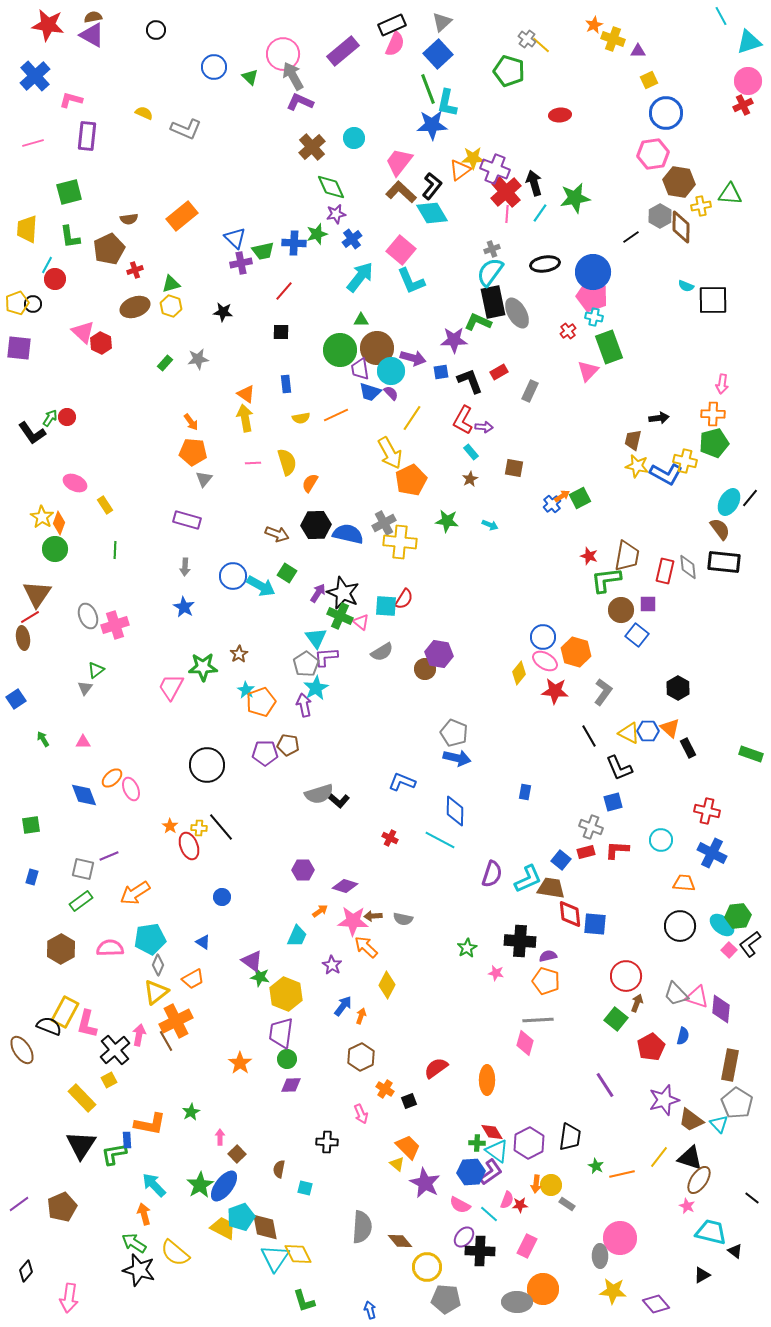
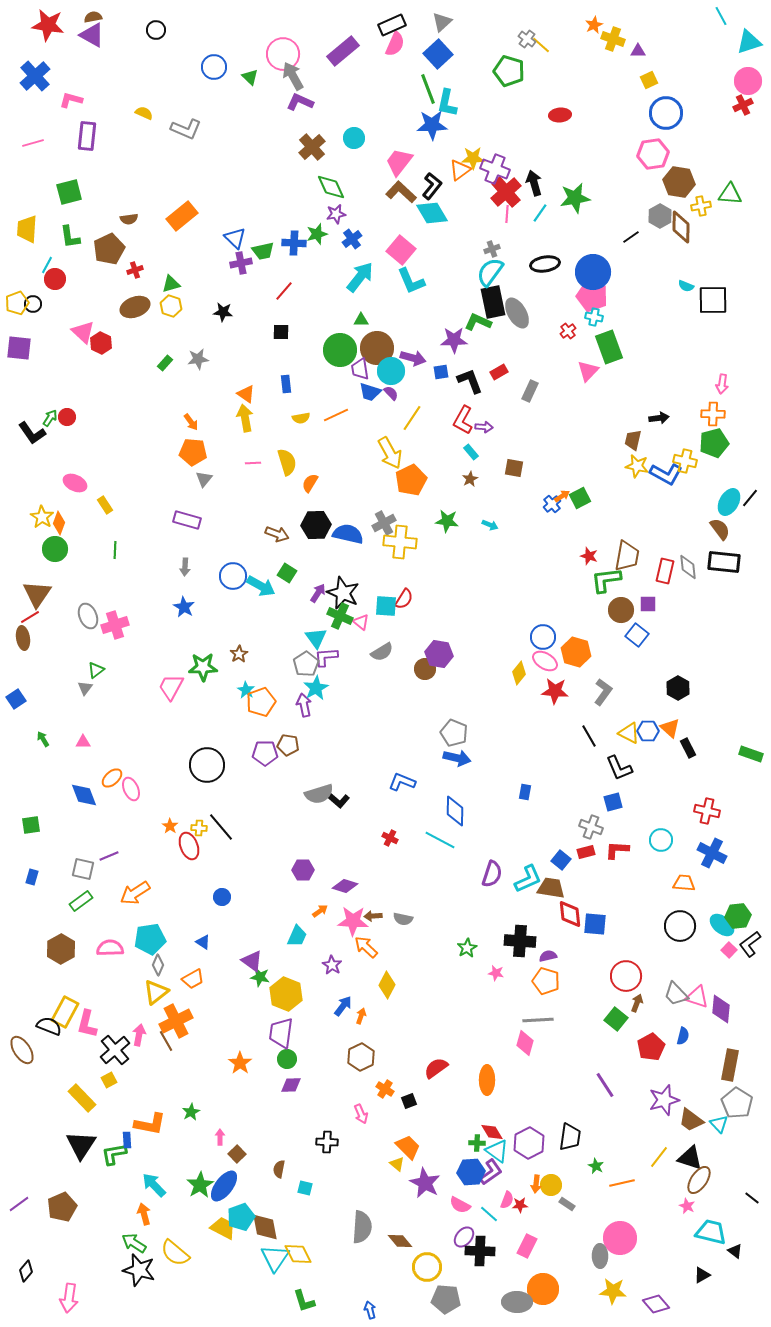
orange line at (622, 1174): moved 9 px down
